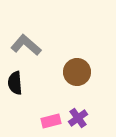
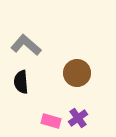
brown circle: moved 1 px down
black semicircle: moved 6 px right, 1 px up
pink rectangle: rotated 30 degrees clockwise
